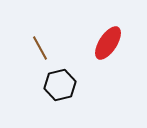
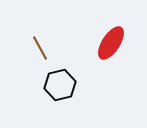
red ellipse: moved 3 px right
